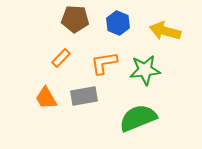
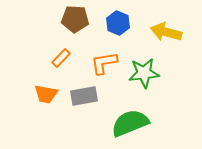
yellow arrow: moved 1 px right, 1 px down
green star: moved 1 px left, 3 px down
orange trapezoid: moved 4 px up; rotated 50 degrees counterclockwise
green semicircle: moved 8 px left, 5 px down
